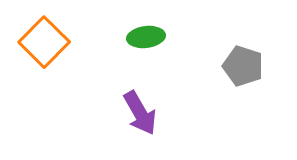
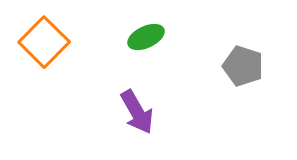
green ellipse: rotated 18 degrees counterclockwise
purple arrow: moved 3 px left, 1 px up
